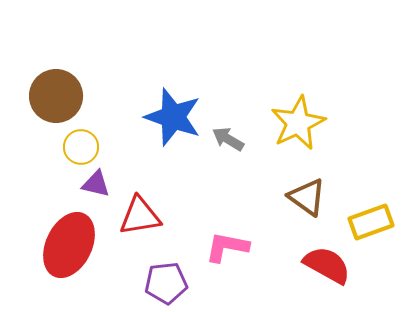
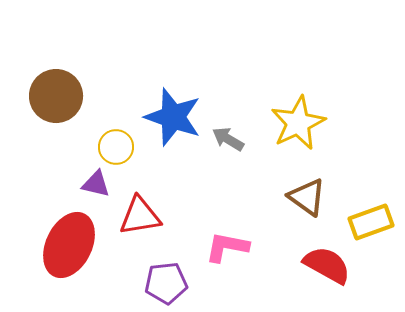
yellow circle: moved 35 px right
